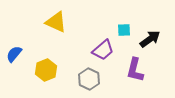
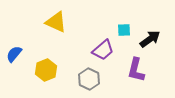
purple L-shape: moved 1 px right
